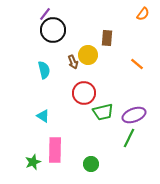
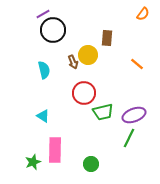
purple line: moved 2 px left; rotated 24 degrees clockwise
